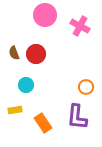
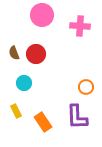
pink circle: moved 3 px left
pink cross: rotated 24 degrees counterclockwise
cyan circle: moved 2 px left, 2 px up
yellow rectangle: moved 1 px right, 1 px down; rotated 72 degrees clockwise
purple L-shape: rotated 8 degrees counterclockwise
orange rectangle: moved 1 px up
